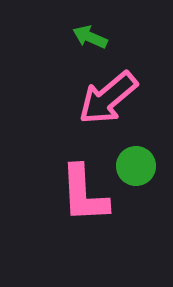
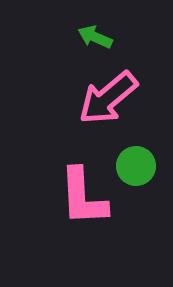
green arrow: moved 5 px right
pink L-shape: moved 1 px left, 3 px down
